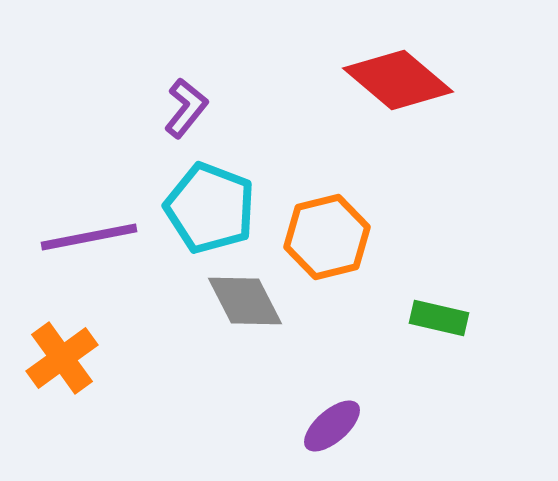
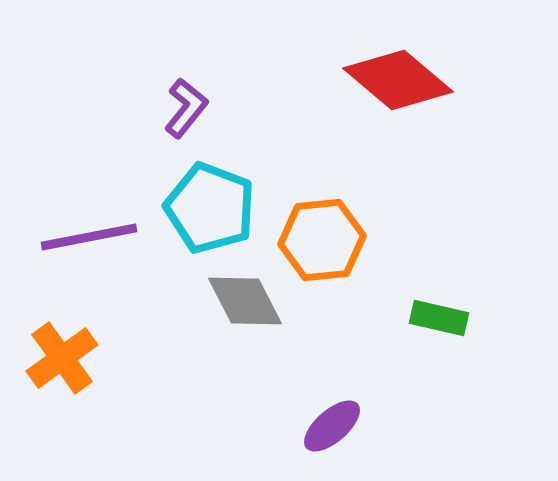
orange hexagon: moved 5 px left, 3 px down; rotated 8 degrees clockwise
